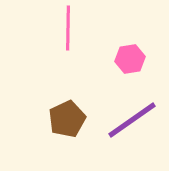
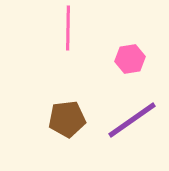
brown pentagon: rotated 18 degrees clockwise
